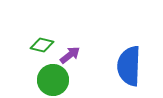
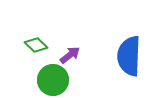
green diamond: moved 6 px left; rotated 30 degrees clockwise
blue semicircle: moved 10 px up
